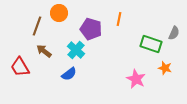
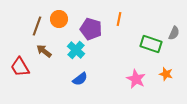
orange circle: moved 6 px down
orange star: moved 1 px right, 6 px down
blue semicircle: moved 11 px right, 5 px down
